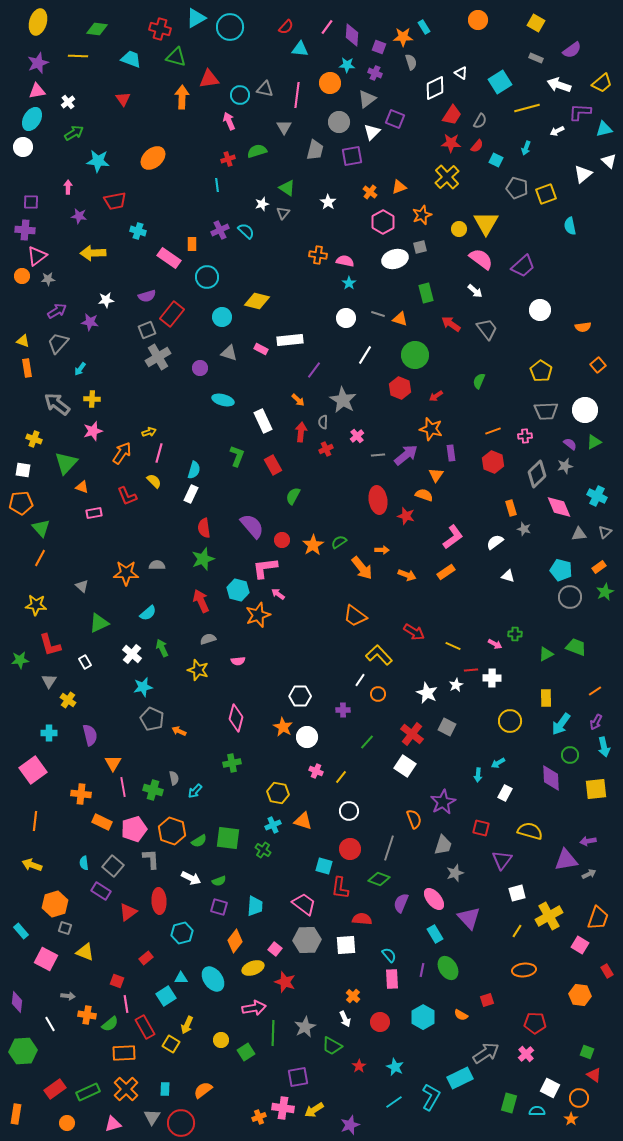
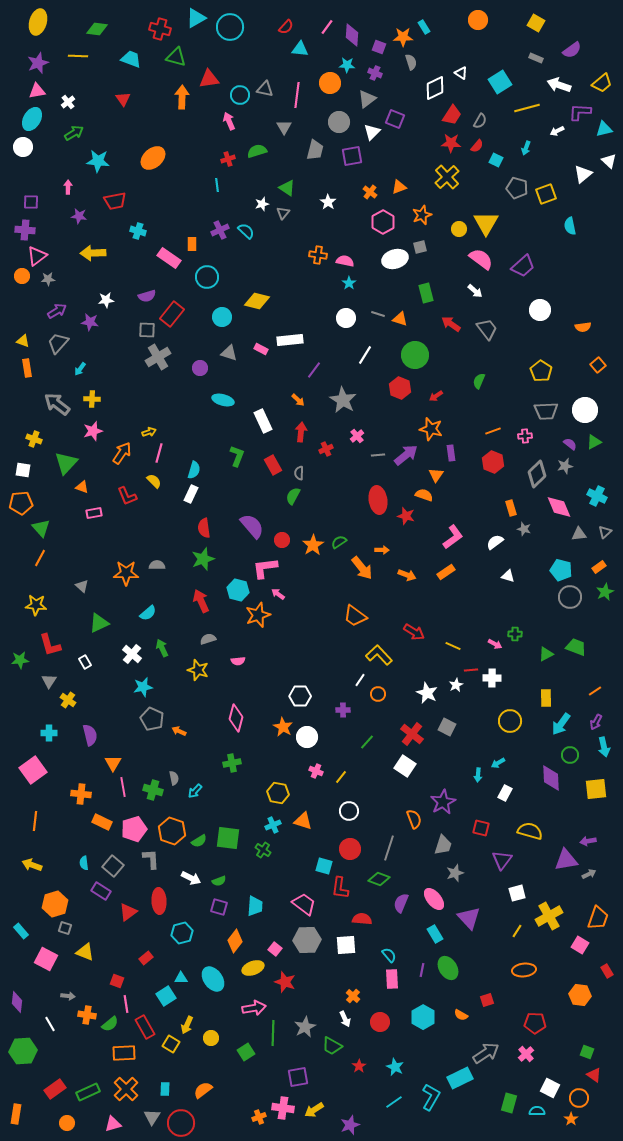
gray square at (147, 330): rotated 24 degrees clockwise
gray semicircle at (323, 422): moved 24 px left, 51 px down
yellow circle at (221, 1040): moved 10 px left, 2 px up
